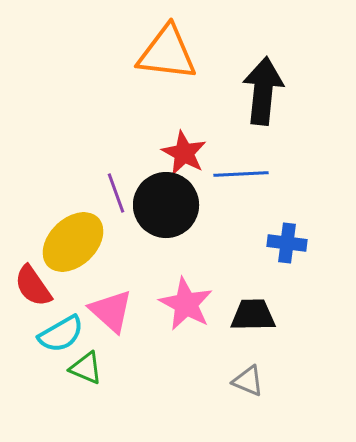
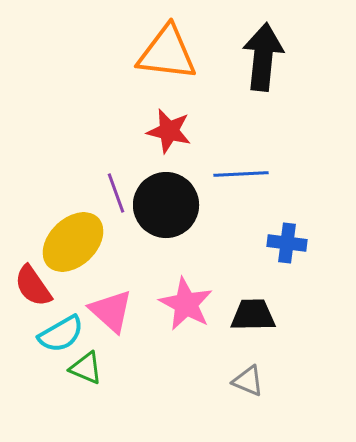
black arrow: moved 34 px up
red star: moved 15 px left, 22 px up; rotated 15 degrees counterclockwise
